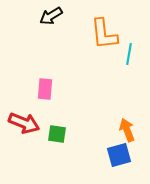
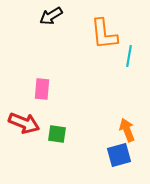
cyan line: moved 2 px down
pink rectangle: moved 3 px left
